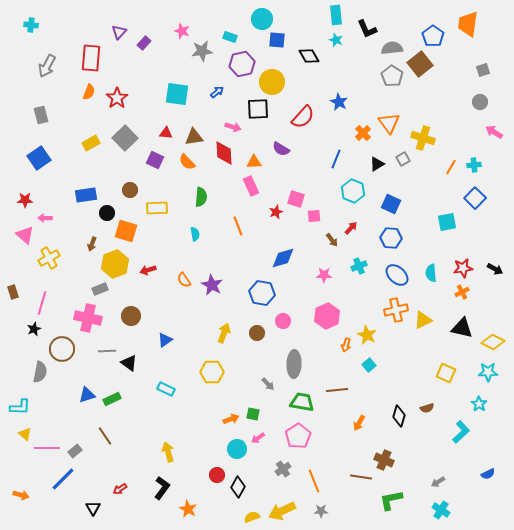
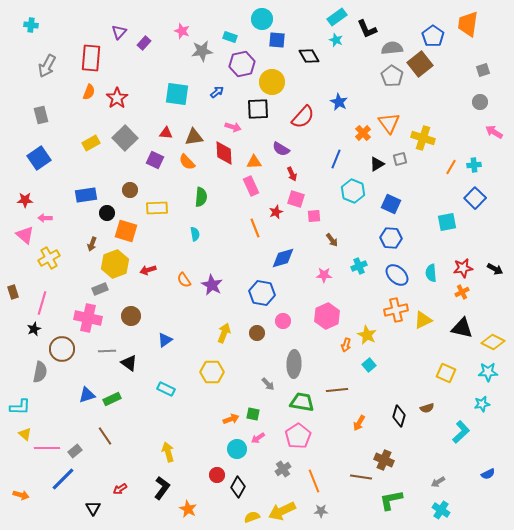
cyan rectangle at (336, 15): moved 1 px right, 2 px down; rotated 60 degrees clockwise
gray square at (403, 159): moved 3 px left; rotated 16 degrees clockwise
orange line at (238, 226): moved 17 px right, 2 px down
red arrow at (351, 228): moved 59 px left, 54 px up; rotated 112 degrees clockwise
cyan star at (479, 404): moved 3 px right; rotated 28 degrees clockwise
